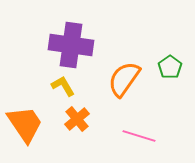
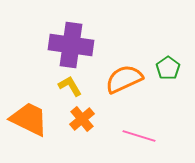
green pentagon: moved 2 px left, 1 px down
orange semicircle: rotated 30 degrees clockwise
yellow L-shape: moved 7 px right
orange cross: moved 5 px right
orange trapezoid: moved 4 px right, 5 px up; rotated 30 degrees counterclockwise
